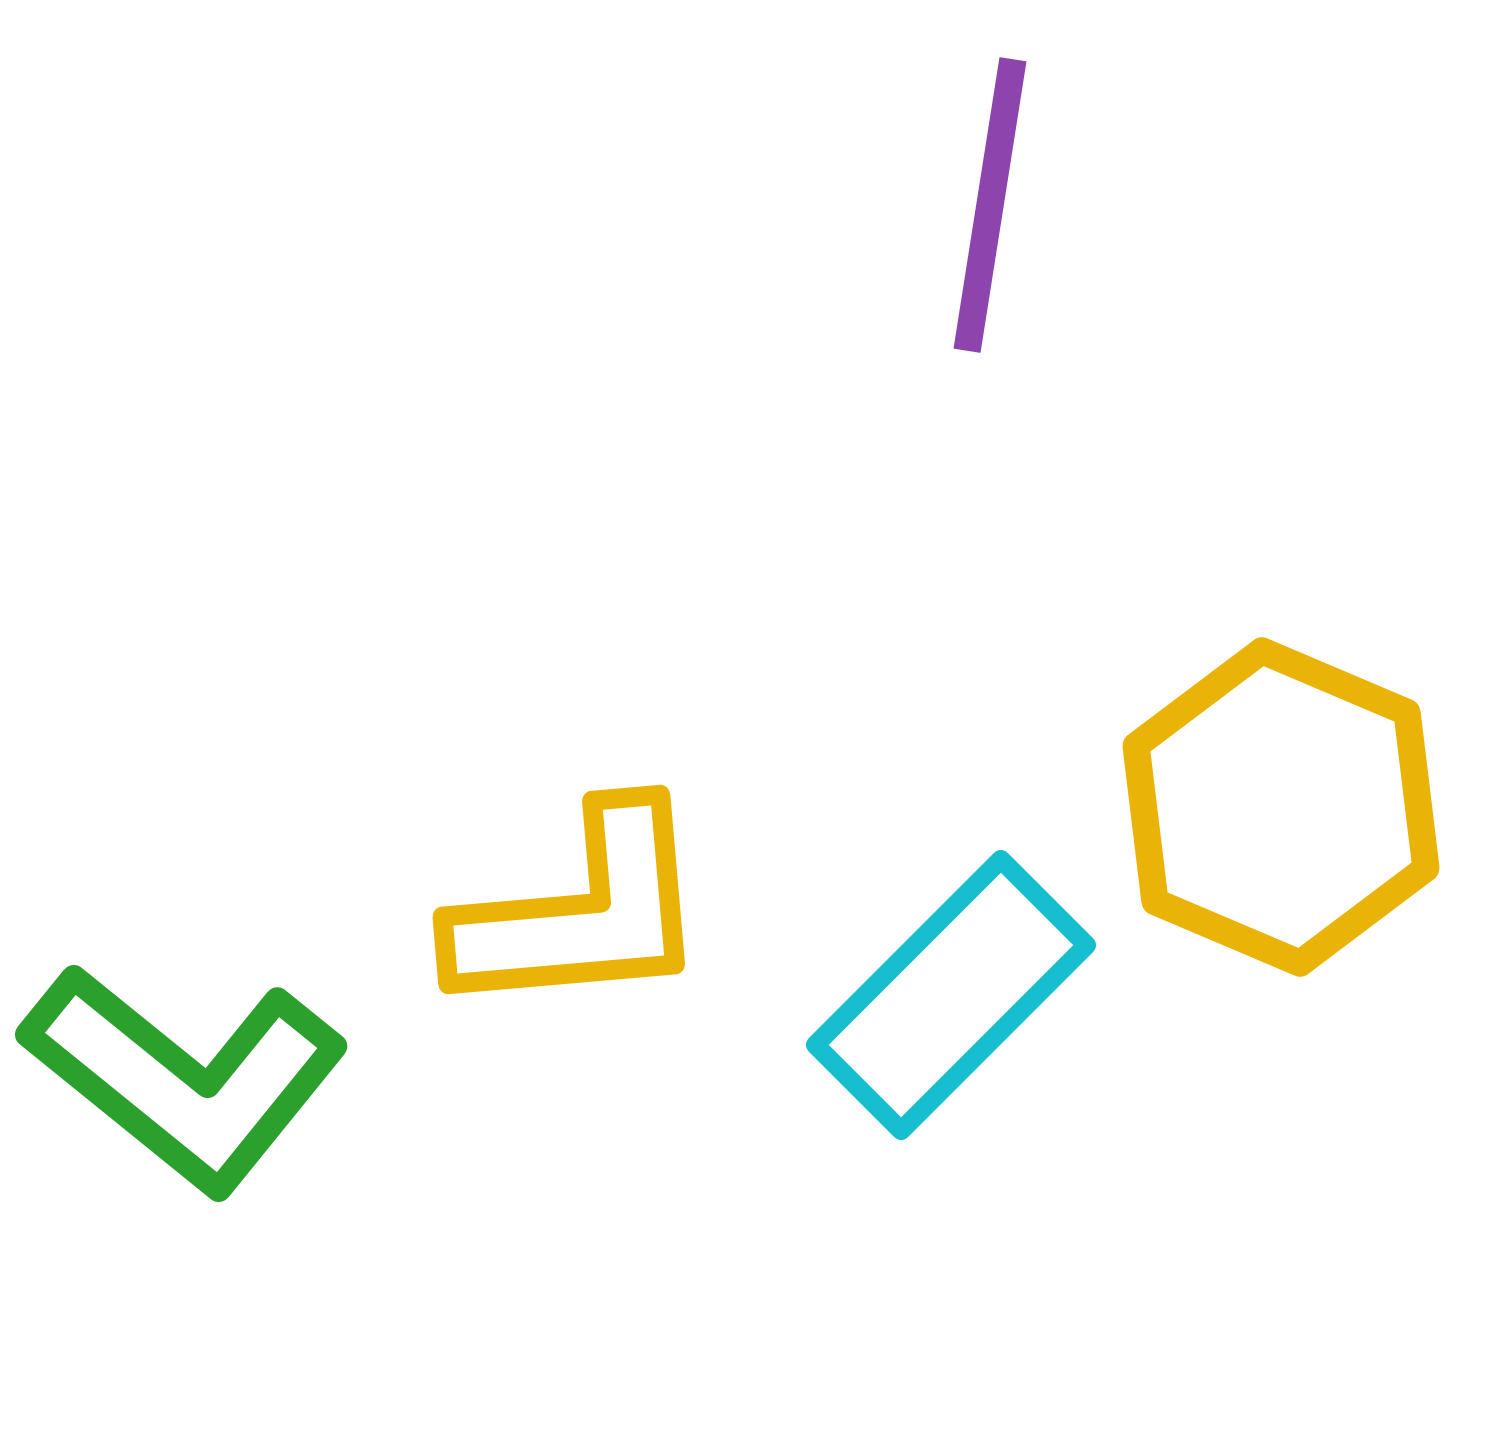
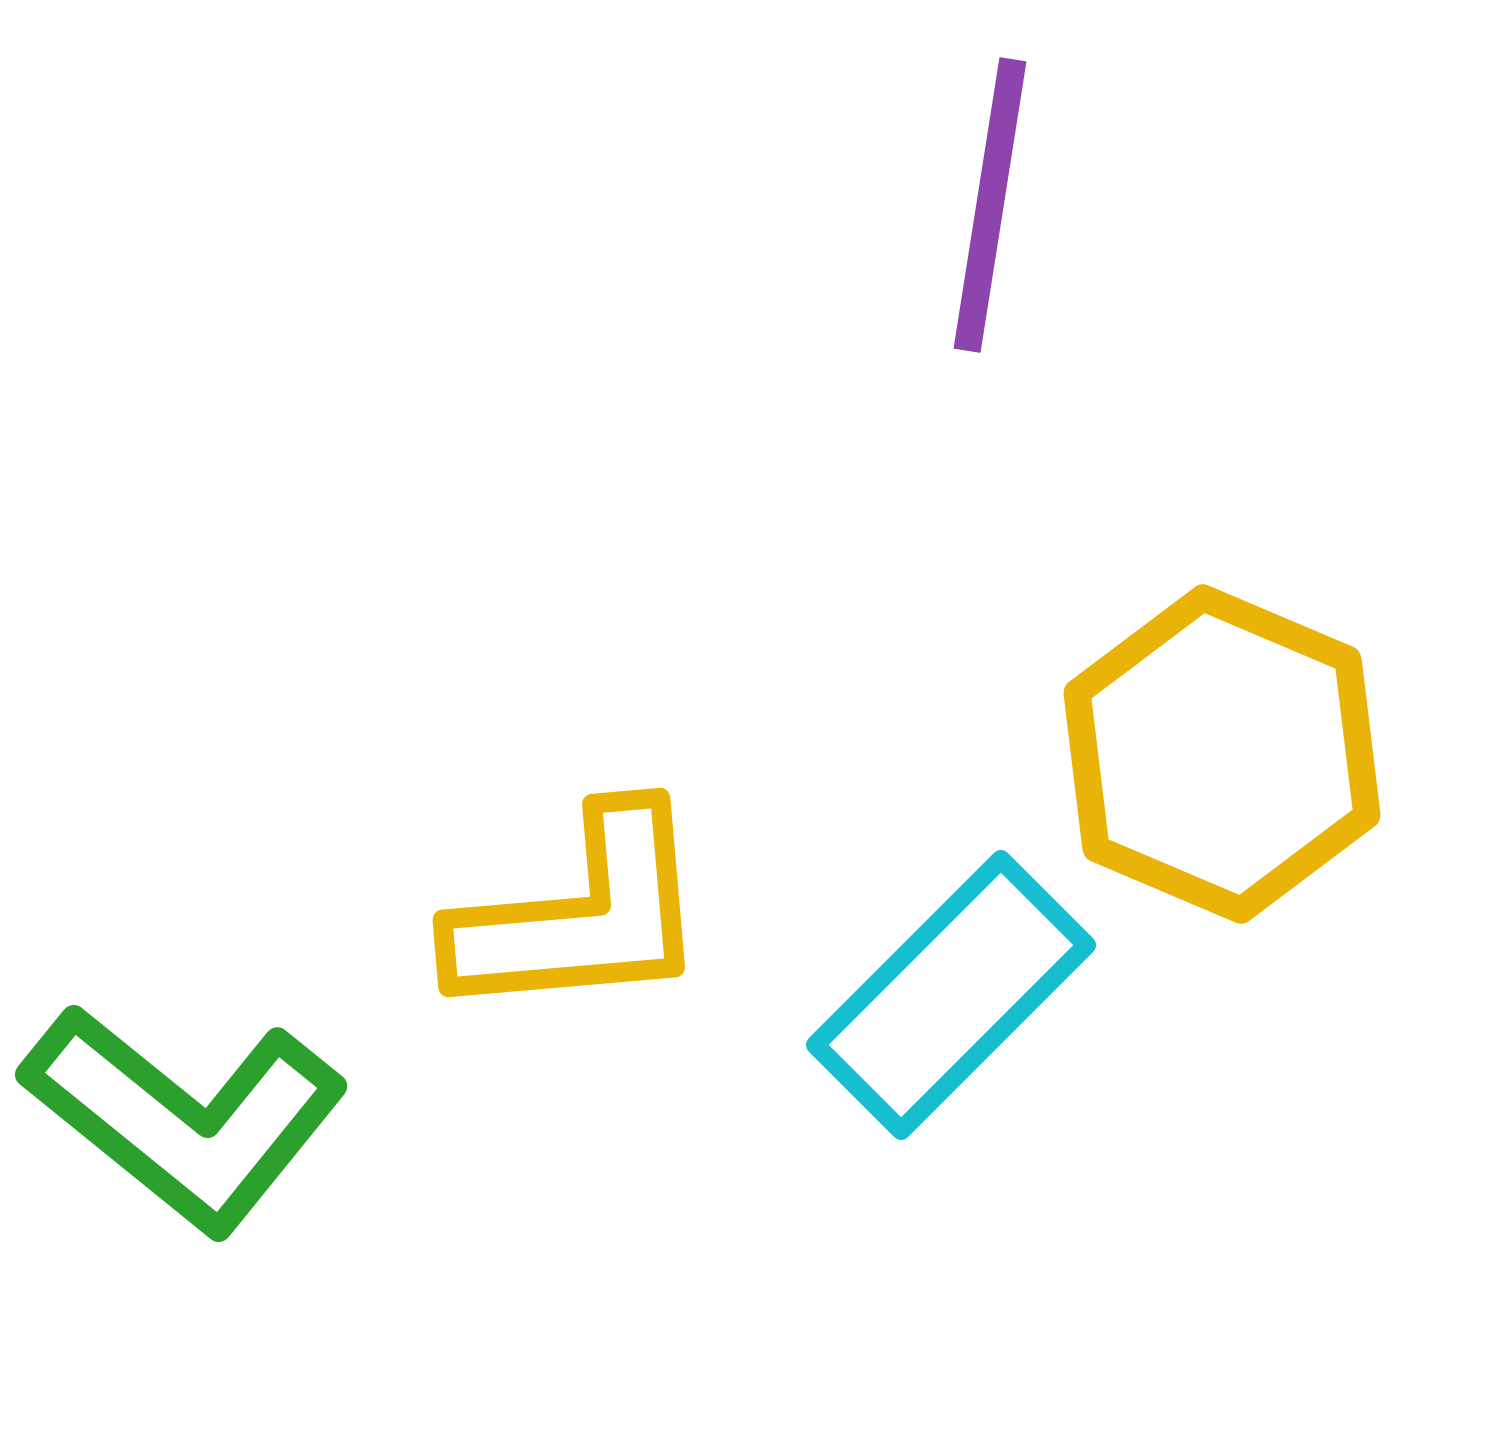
yellow hexagon: moved 59 px left, 53 px up
yellow L-shape: moved 3 px down
green L-shape: moved 40 px down
